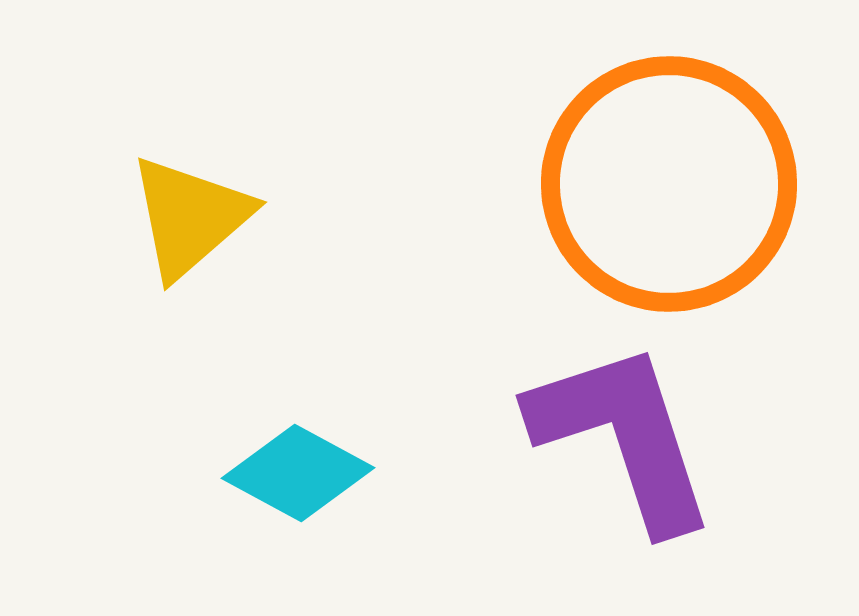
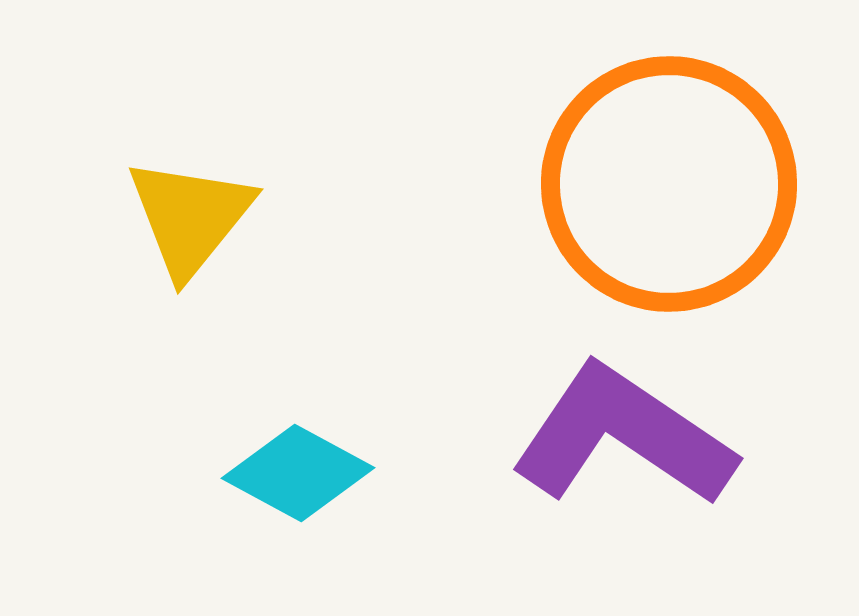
yellow triangle: rotated 10 degrees counterclockwise
purple L-shape: rotated 38 degrees counterclockwise
